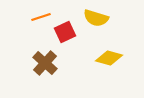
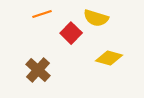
orange line: moved 1 px right, 3 px up
red square: moved 6 px right, 1 px down; rotated 20 degrees counterclockwise
brown cross: moved 7 px left, 7 px down
